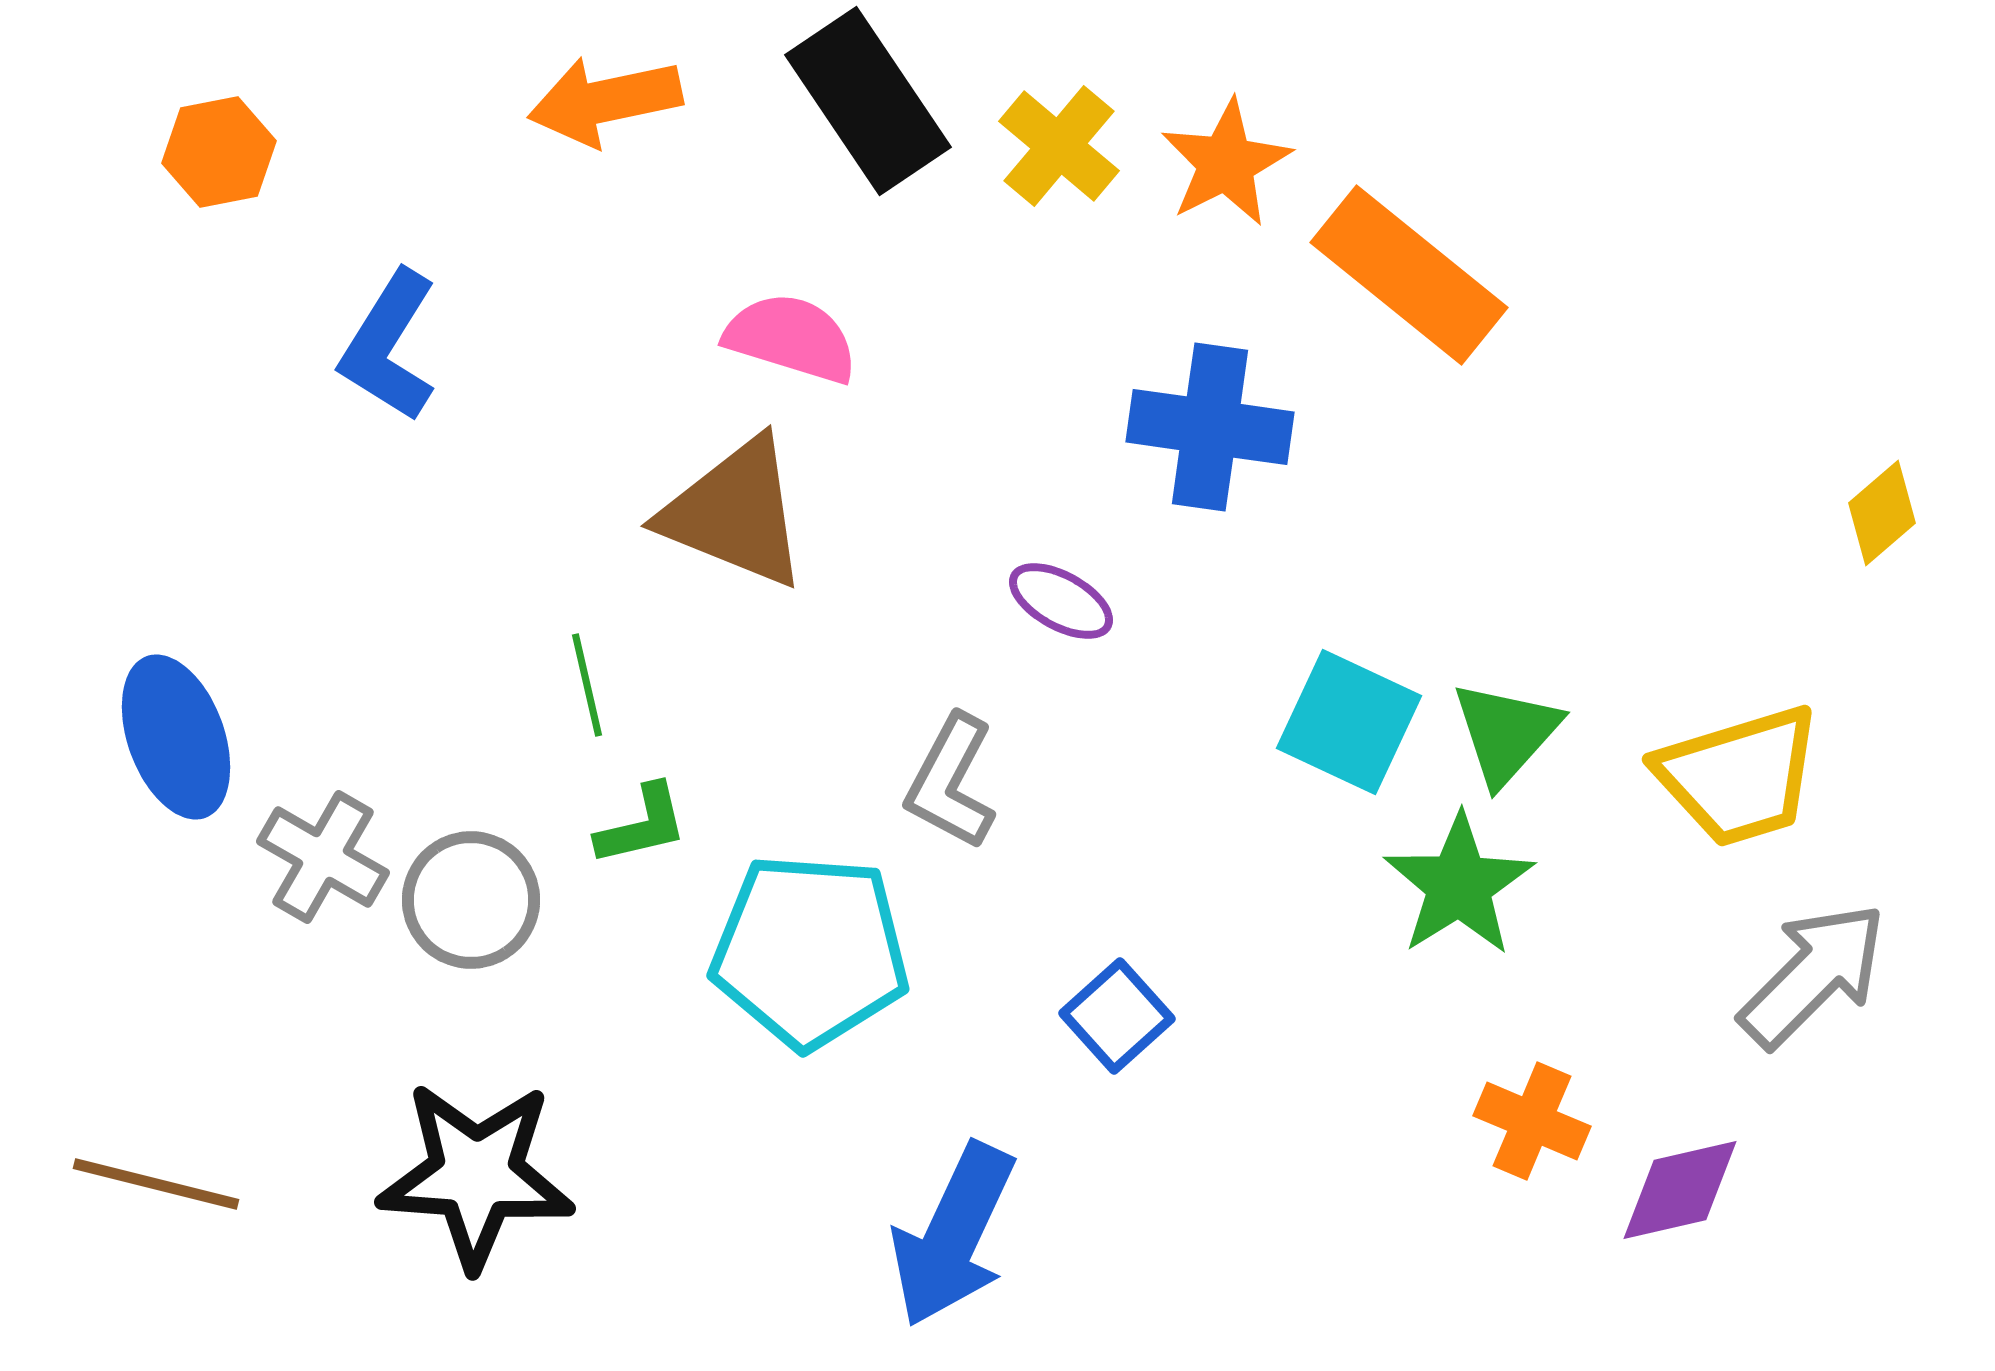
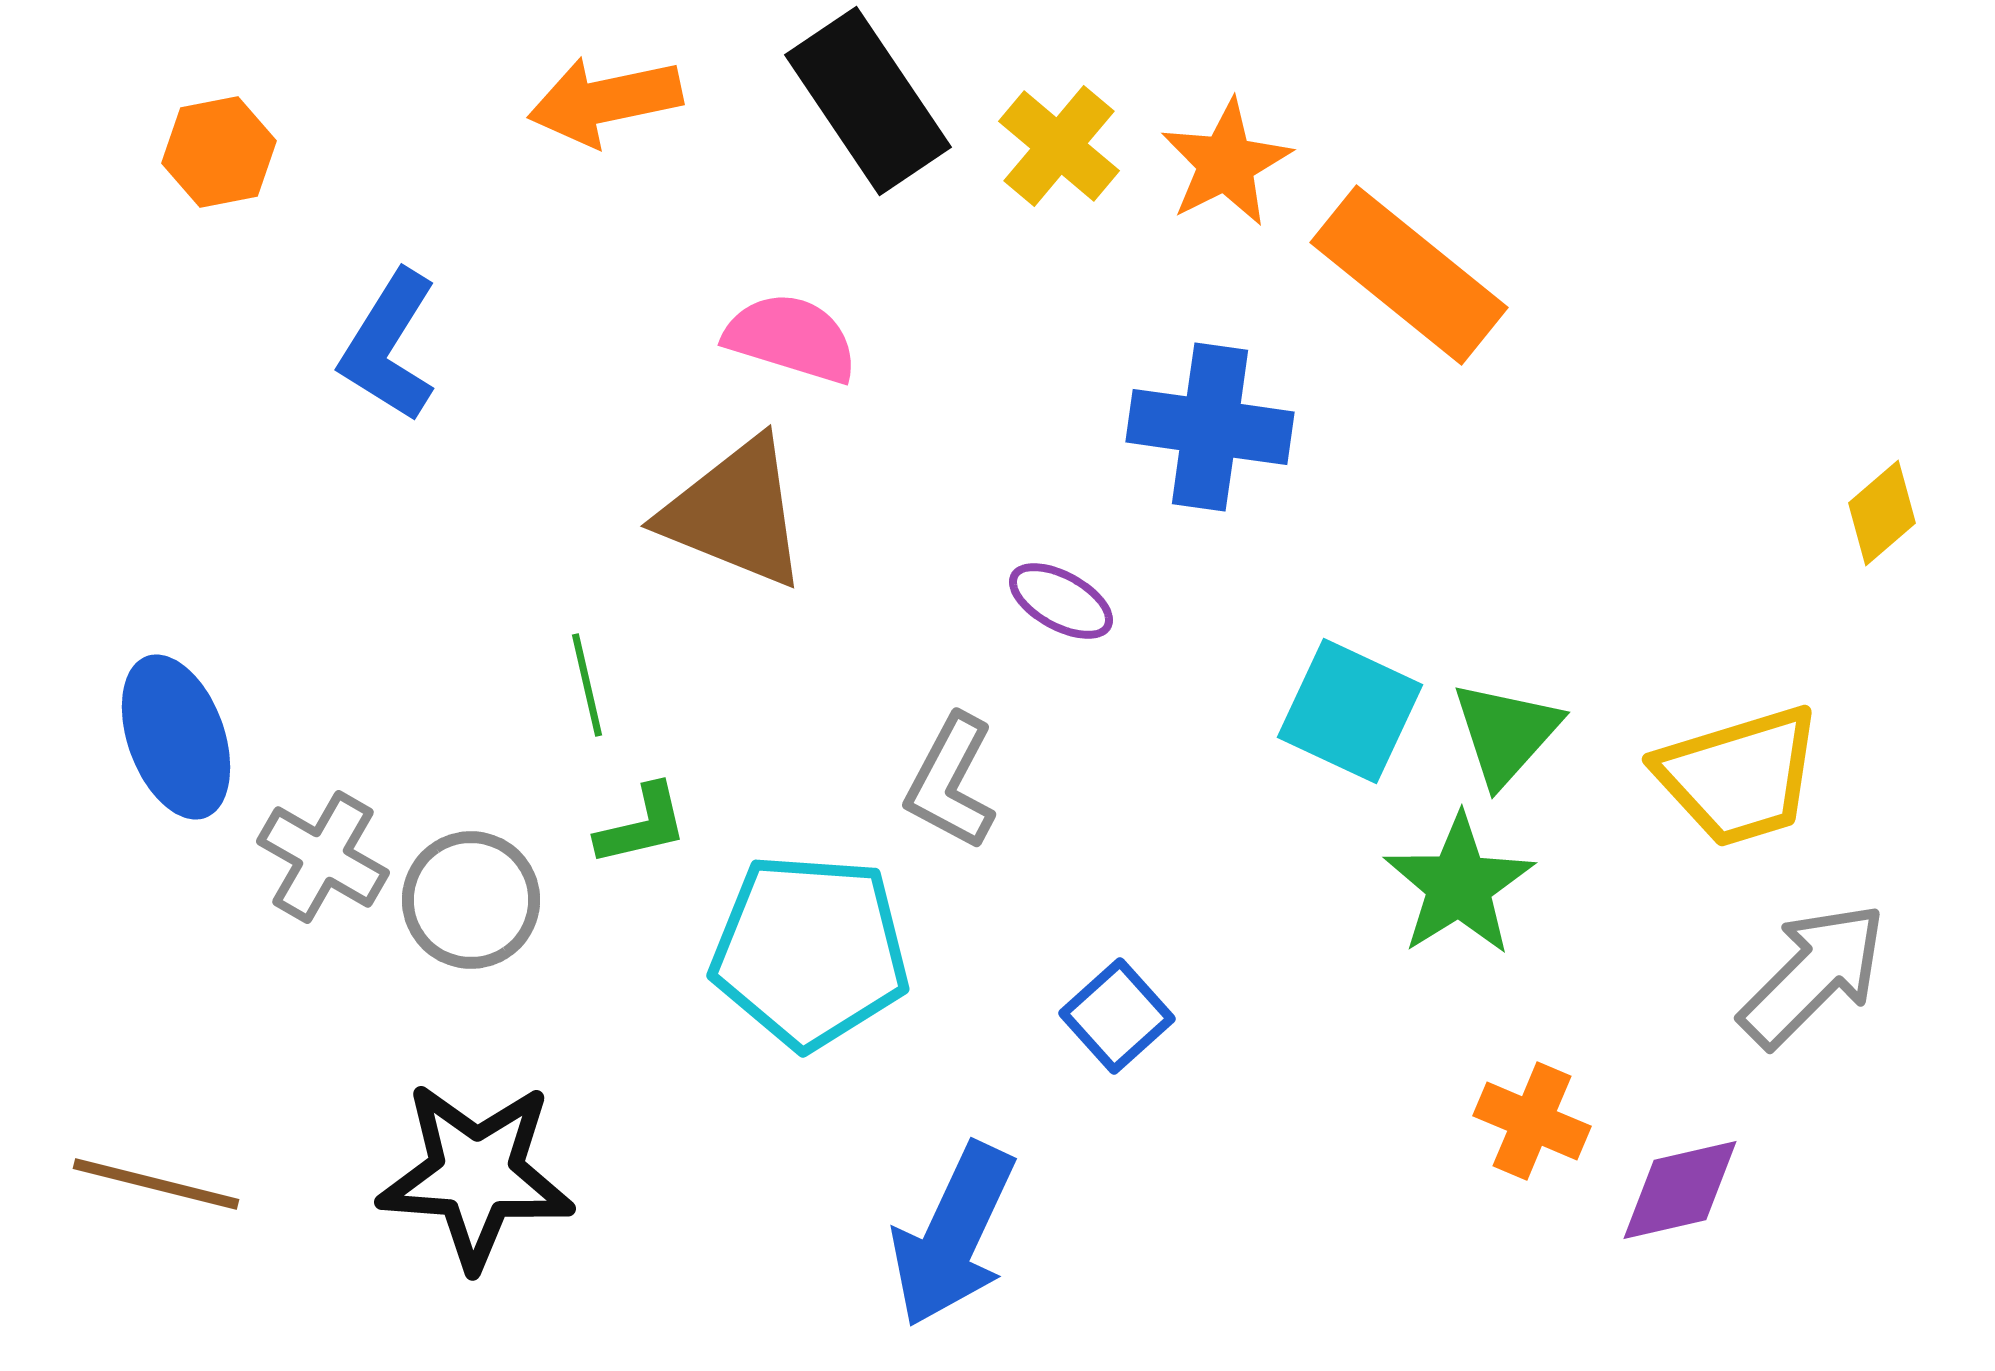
cyan square: moved 1 px right, 11 px up
